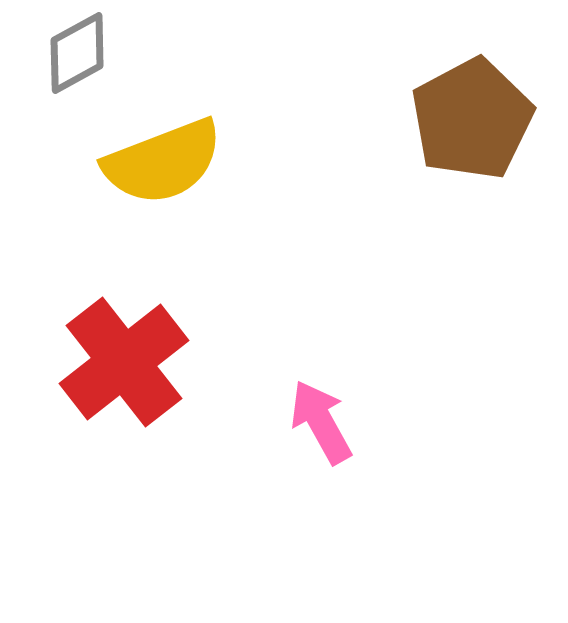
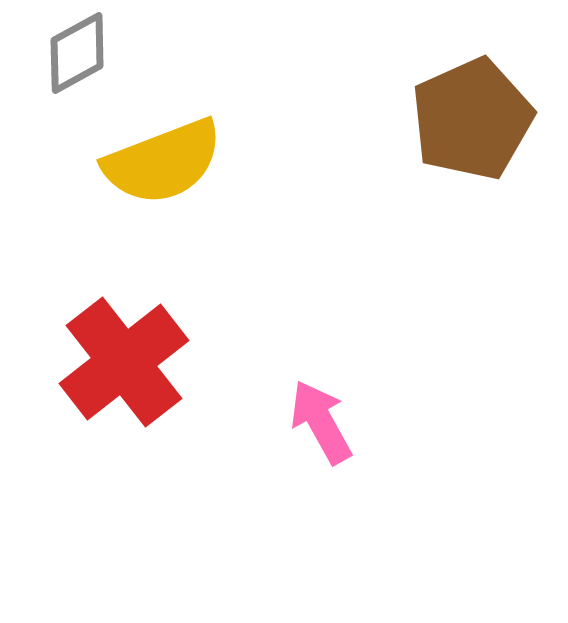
brown pentagon: rotated 4 degrees clockwise
